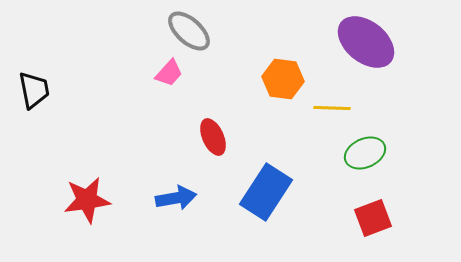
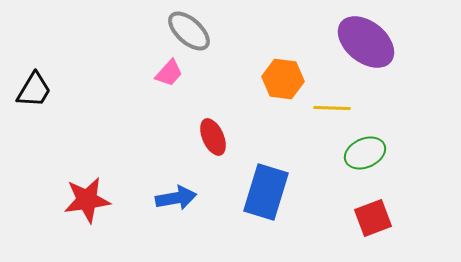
black trapezoid: rotated 42 degrees clockwise
blue rectangle: rotated 16 degrees counterclockwise
